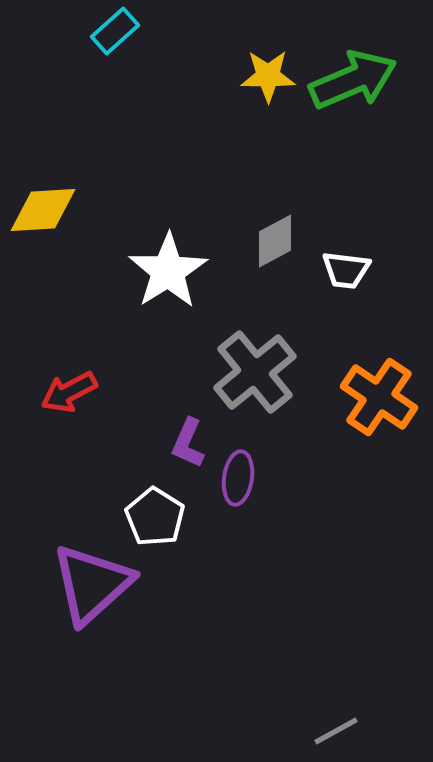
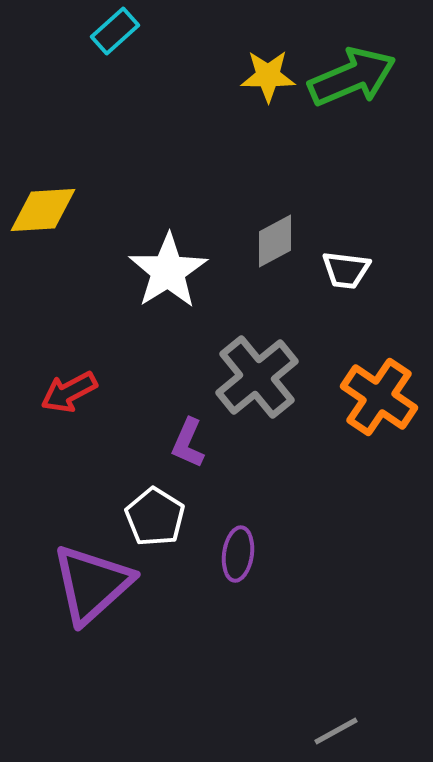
green arrow: moved 1 px left, 3 px up
gray cross: moved 2 px right, 5 px down
purple ellipse: moved 76 px down
